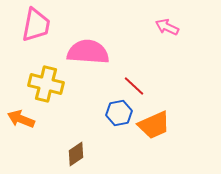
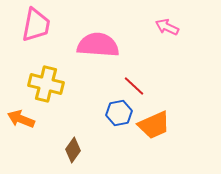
pink semicircle: moved 10 px right, 7 px up
brown diamond: moved 3 px left, 4 px up; rotated 20 degrees counterclockwise
